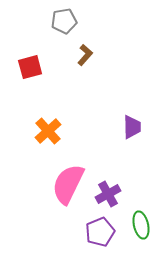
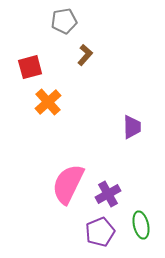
orange cross: moved 29 px up
